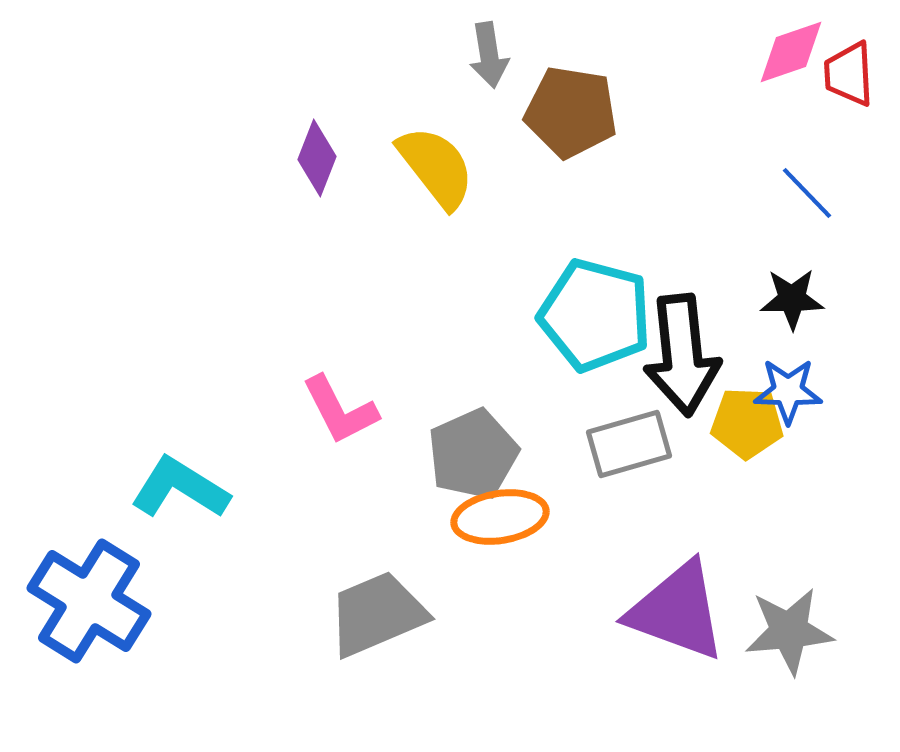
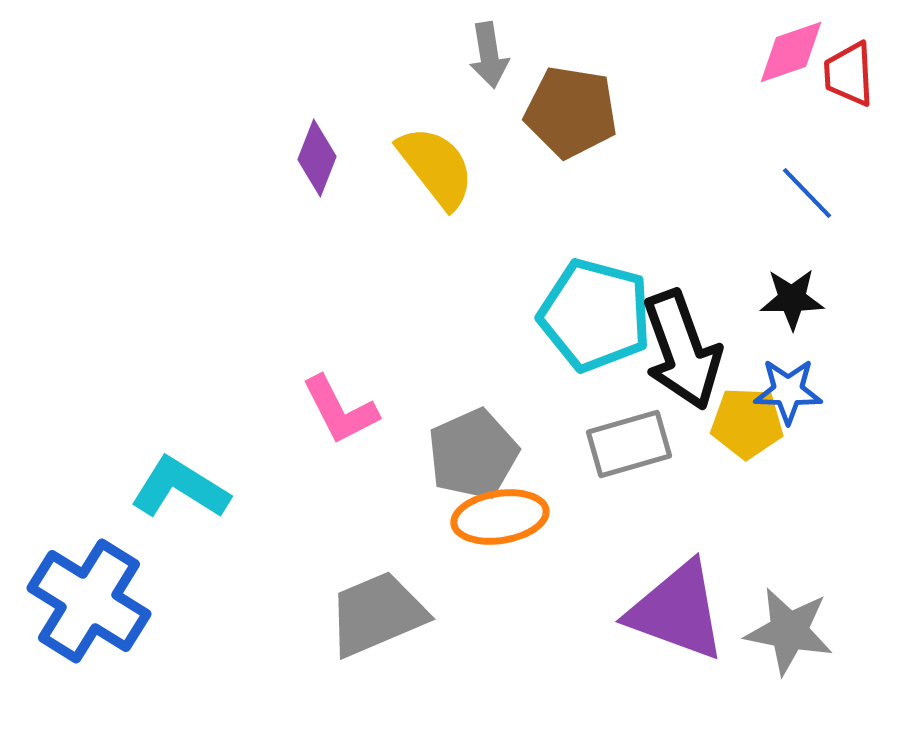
black arrow: moved 5 px up; rotated 14 degrees counterclockwise
gray star: rotated 16 degrees clockwise
